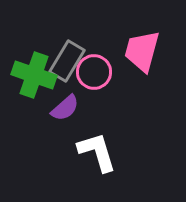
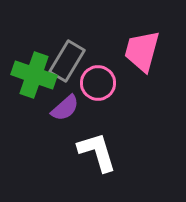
pink circle: moved 4 px right, 11 px down
